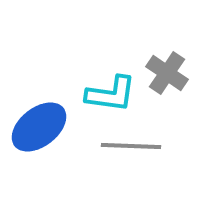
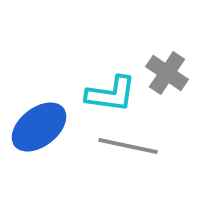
gray line: moved 3 px left; rotated 10 degrees clockwise
